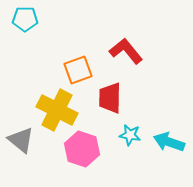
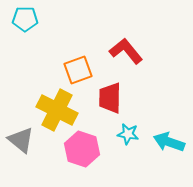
cyan star: moved 2 px left, 1 px up
